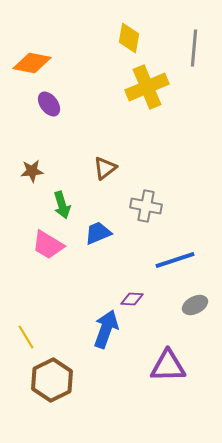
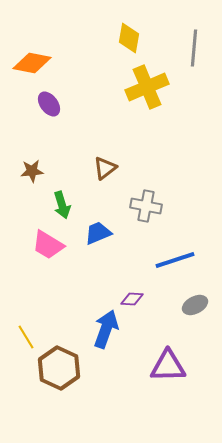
brown hexagon: moved 7 px right, 12 px up; rotated 9 degrees counterclockwise
